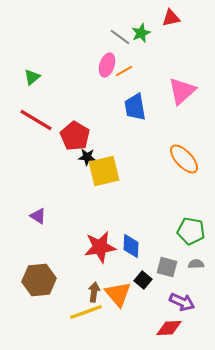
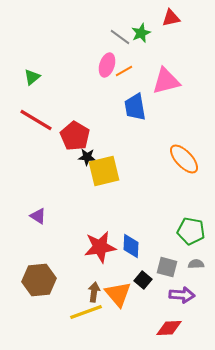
pink triangle: moved 16 px left, 10 px up; rotated 28 degrees clockwise
purple arrow: moved 7 px up; rotated 20 degrees counterclockwise
